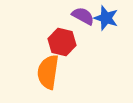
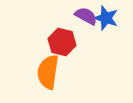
purple semicircle: moved 3 px right
